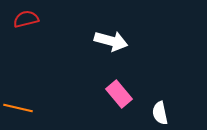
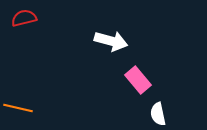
red semicircle: moved 2 px left, 1 px up
pink rectangle: moved 19 px right, 14 px up
white semicircle: moved 2 px left, 1 px down
